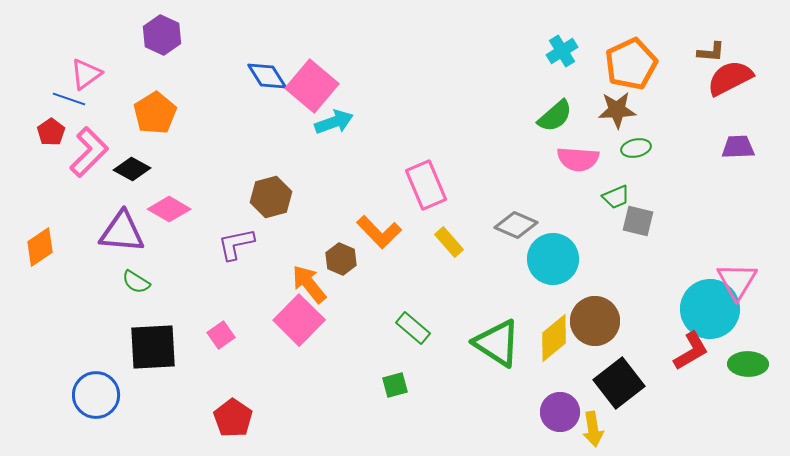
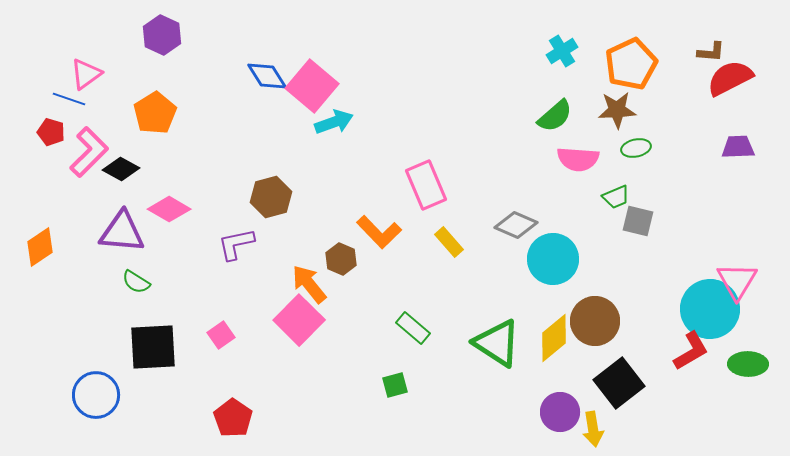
red pentagon at (51, 132): rotated 20 degrees counterclockwise
black diamond at (132, 169): moved 11 px left
